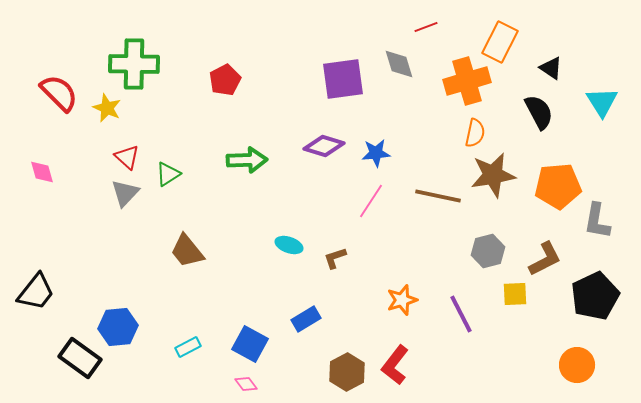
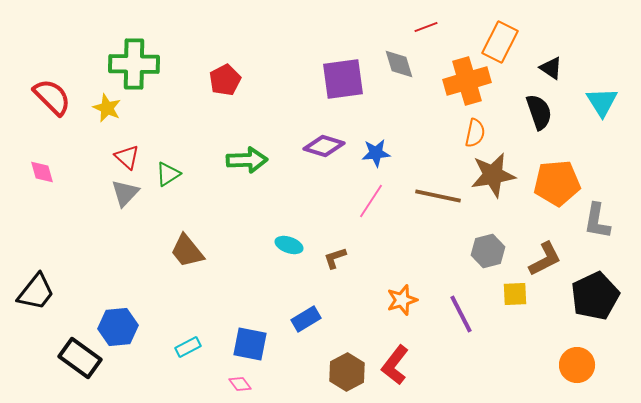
red semicircle at (59, 93): moved 7 px left, 4 px down
black semicircle at (539, 112): rotated 9 degrees clockwise
orange pentagon at (558, 186): moved 1 px left, 3 px up
blue square at (250, 344): rotated 18 degrees counterclockwise
pink diamond at (246, 384): moved 6 px left
